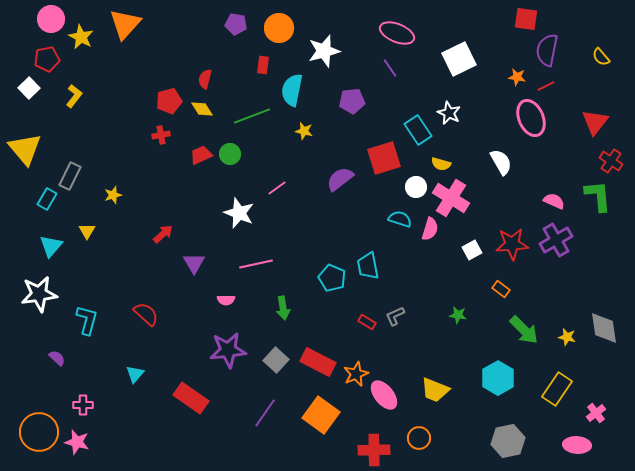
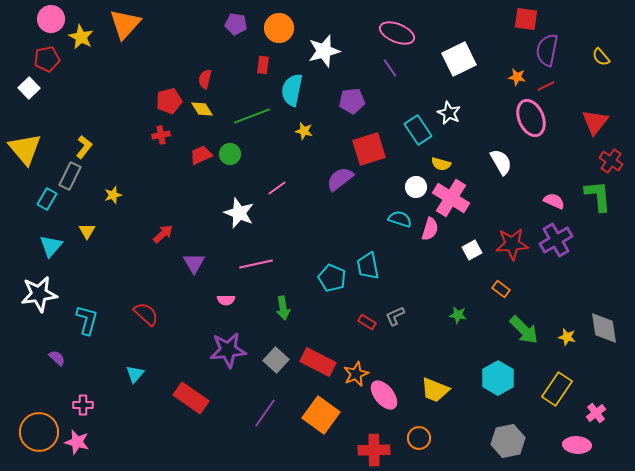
yellow L-shape at (74, 96): moved 10 px right, 51 px down
red square at (384, 158): moved 15 px left, 9 px up
